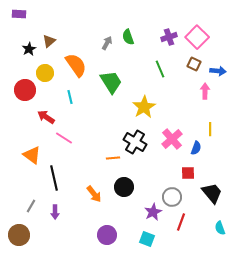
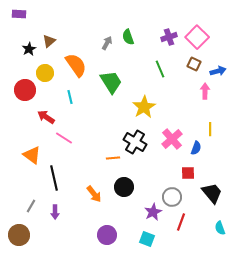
blue arrow: rotated 21 degrees counterclockwise
